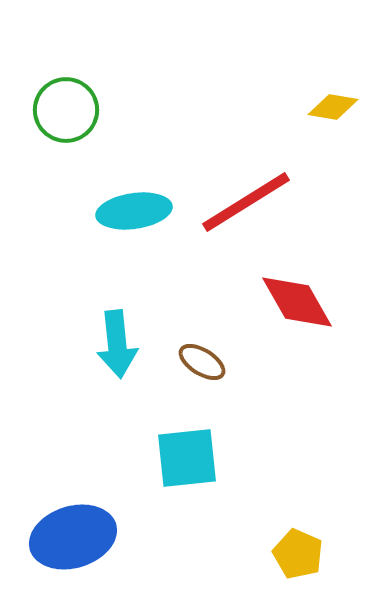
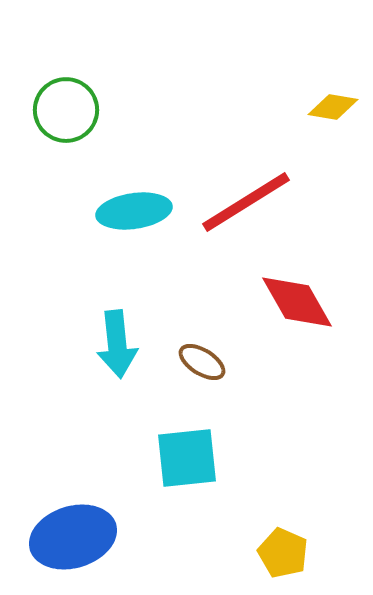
yellow pentagon: moved 15 px left, 1 px up
